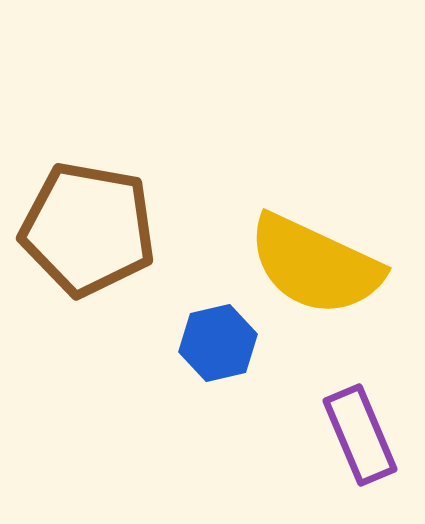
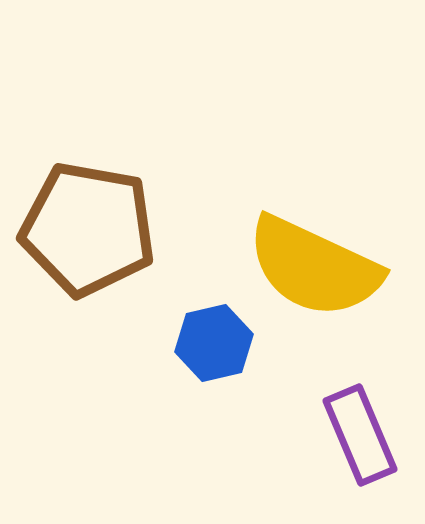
yellow semicircle: moved 1 px left, 2 px down
blue hexagon: moved 4 px left
